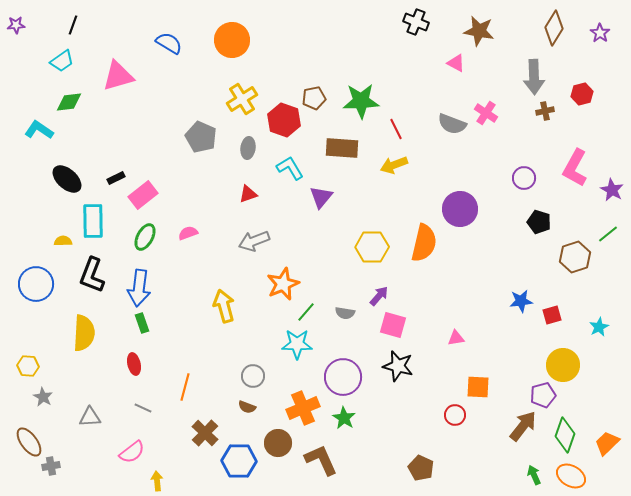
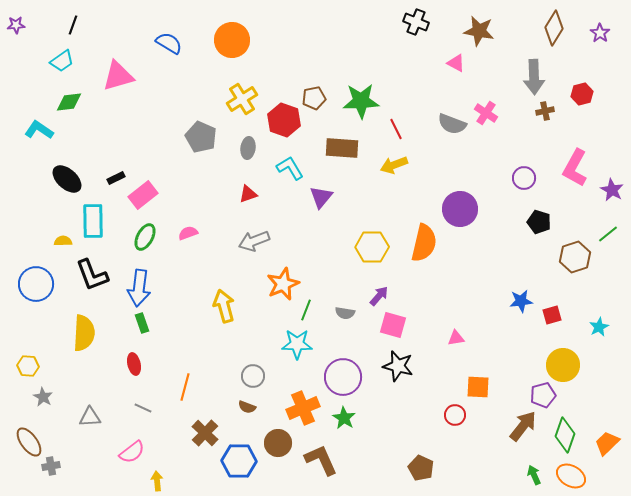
black L-shape at (92, 275): rotated 42 degrees counterclockwise
green line at (306, 312): moved 2 px up; rotated 20 degrees counterclockwise
